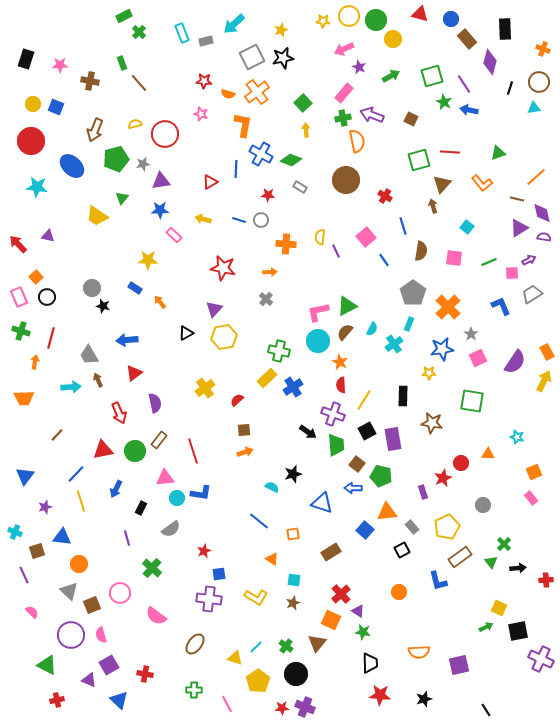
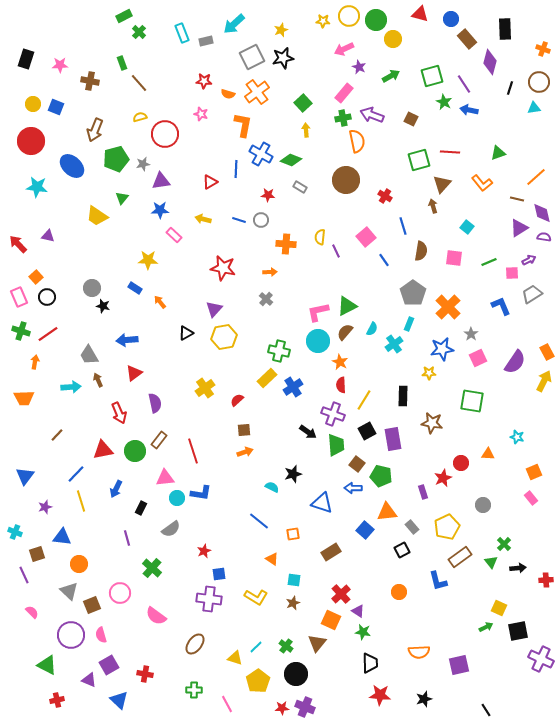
yellow semicircle at (135, 124): moved 5 px right, 7 px up
red line at (51, 338): moved 3 px left, 4 px up; rotated 40 degrees clockwise
brown square at (37, 551): moved 3 px down
